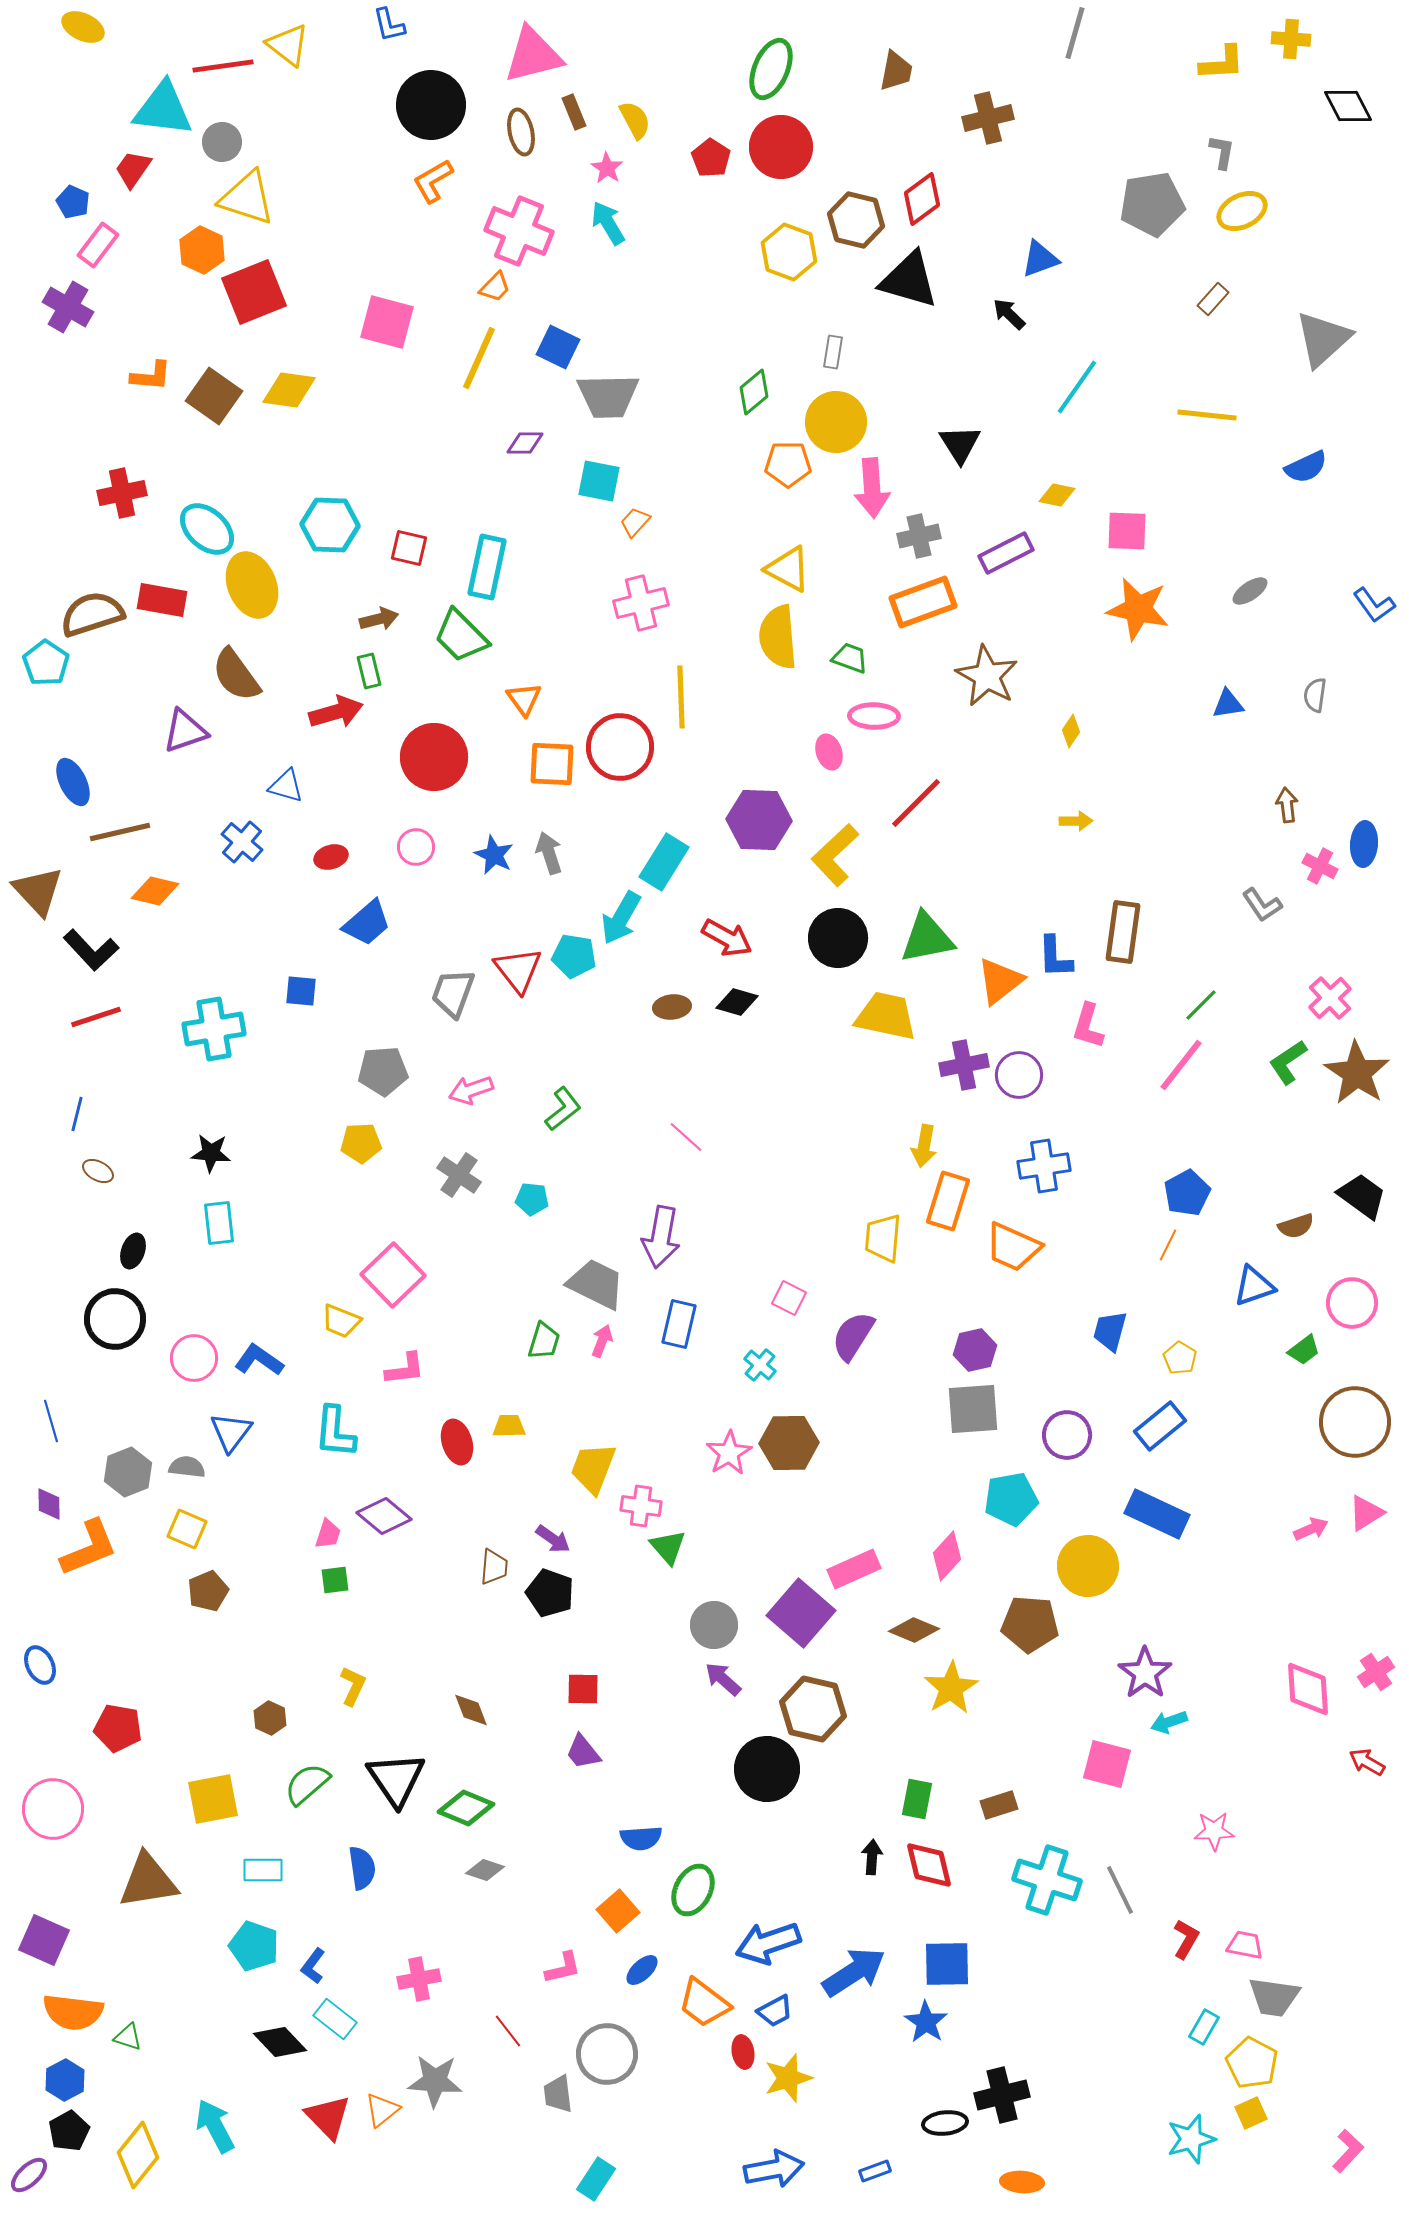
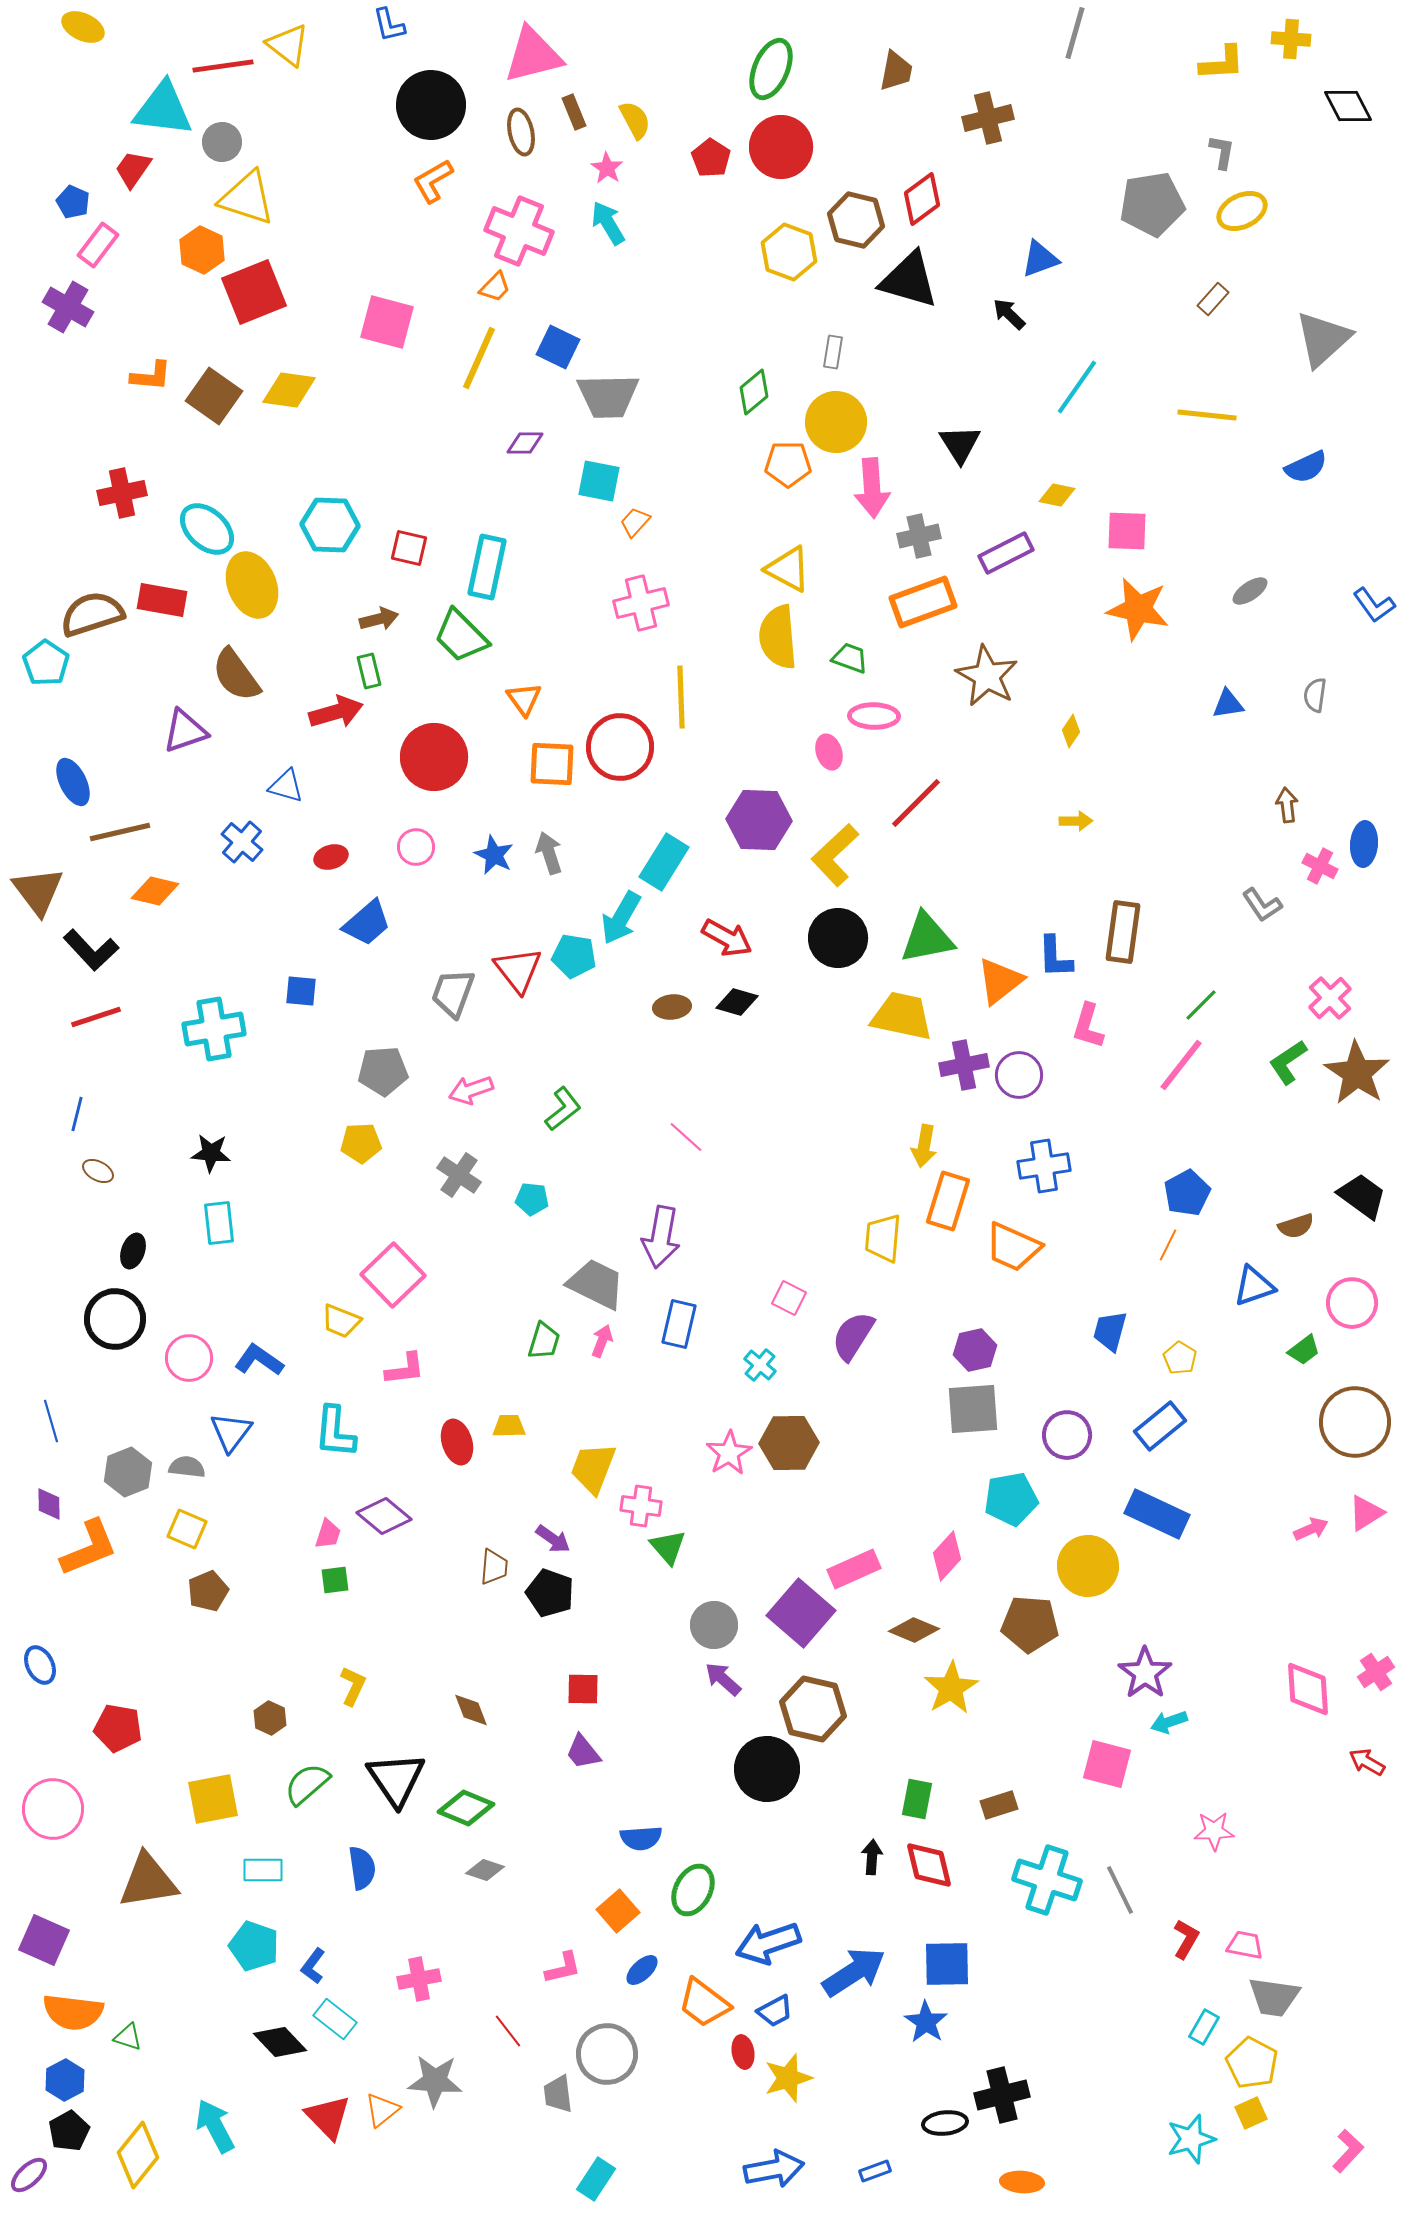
brown triangle at (38, 891): rotated 6 degrees clockwise
yellow trapezoid at (886, 1016): moved 16 px right
pink circle at (194, 1358): moved 5 px left
